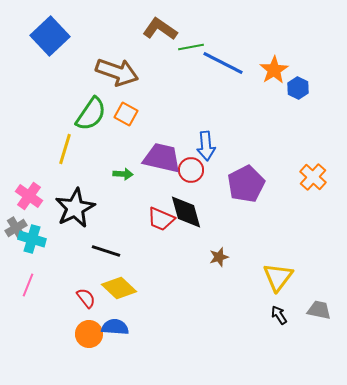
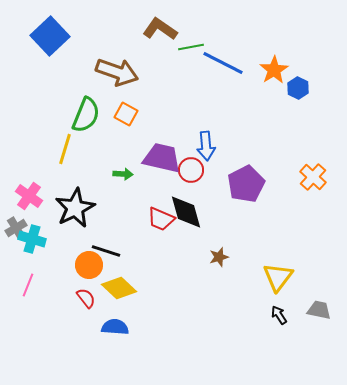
green semicircle: moved 5 px left, 1 px down; rotated 12 degrees counterclockwise
orange circle: moved 69 px up
